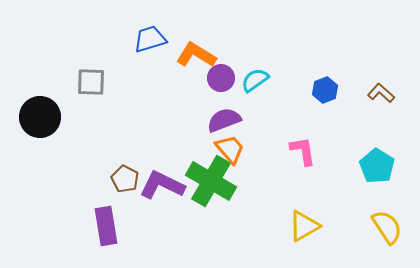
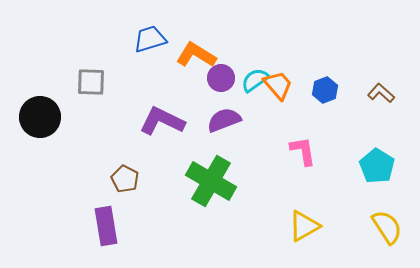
orange trapezoid: moved 48 px right, 64 px up
purple L-shape: moved 64 px up
